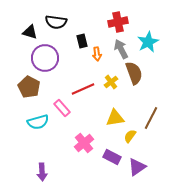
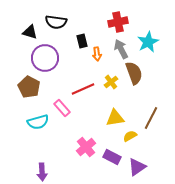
yellow semicircle: rotated 24 degrees clockwise
pink cross: moved 2 px right, 4 px down
